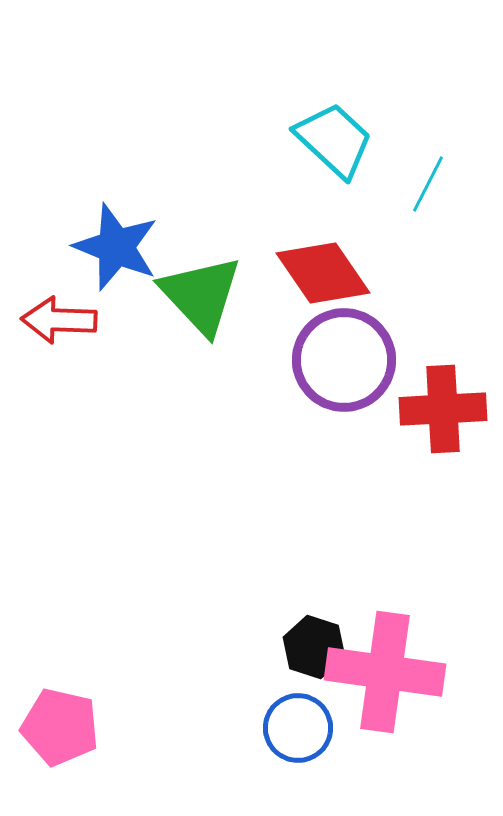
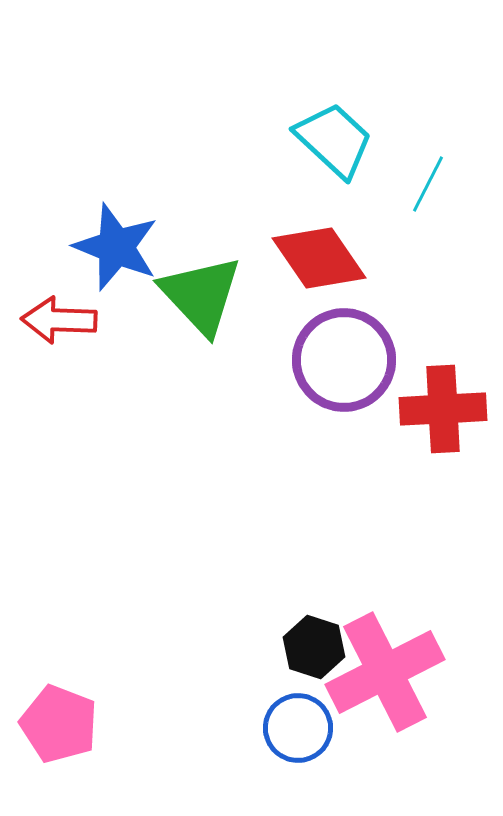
red diamond: moved 4 px left, 15 px up
pink cross: rotated 35 degrees counterclockwise
pink pentagon: moved 1 px left, 3 px up; rotated 8 degrees clockwise
